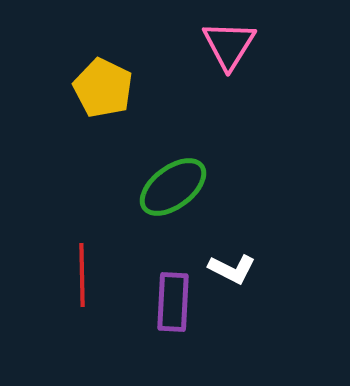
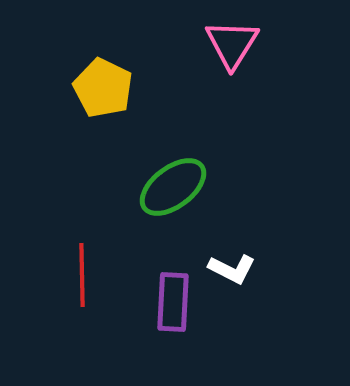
pink triangle: moved 3 px right, 1 px up
